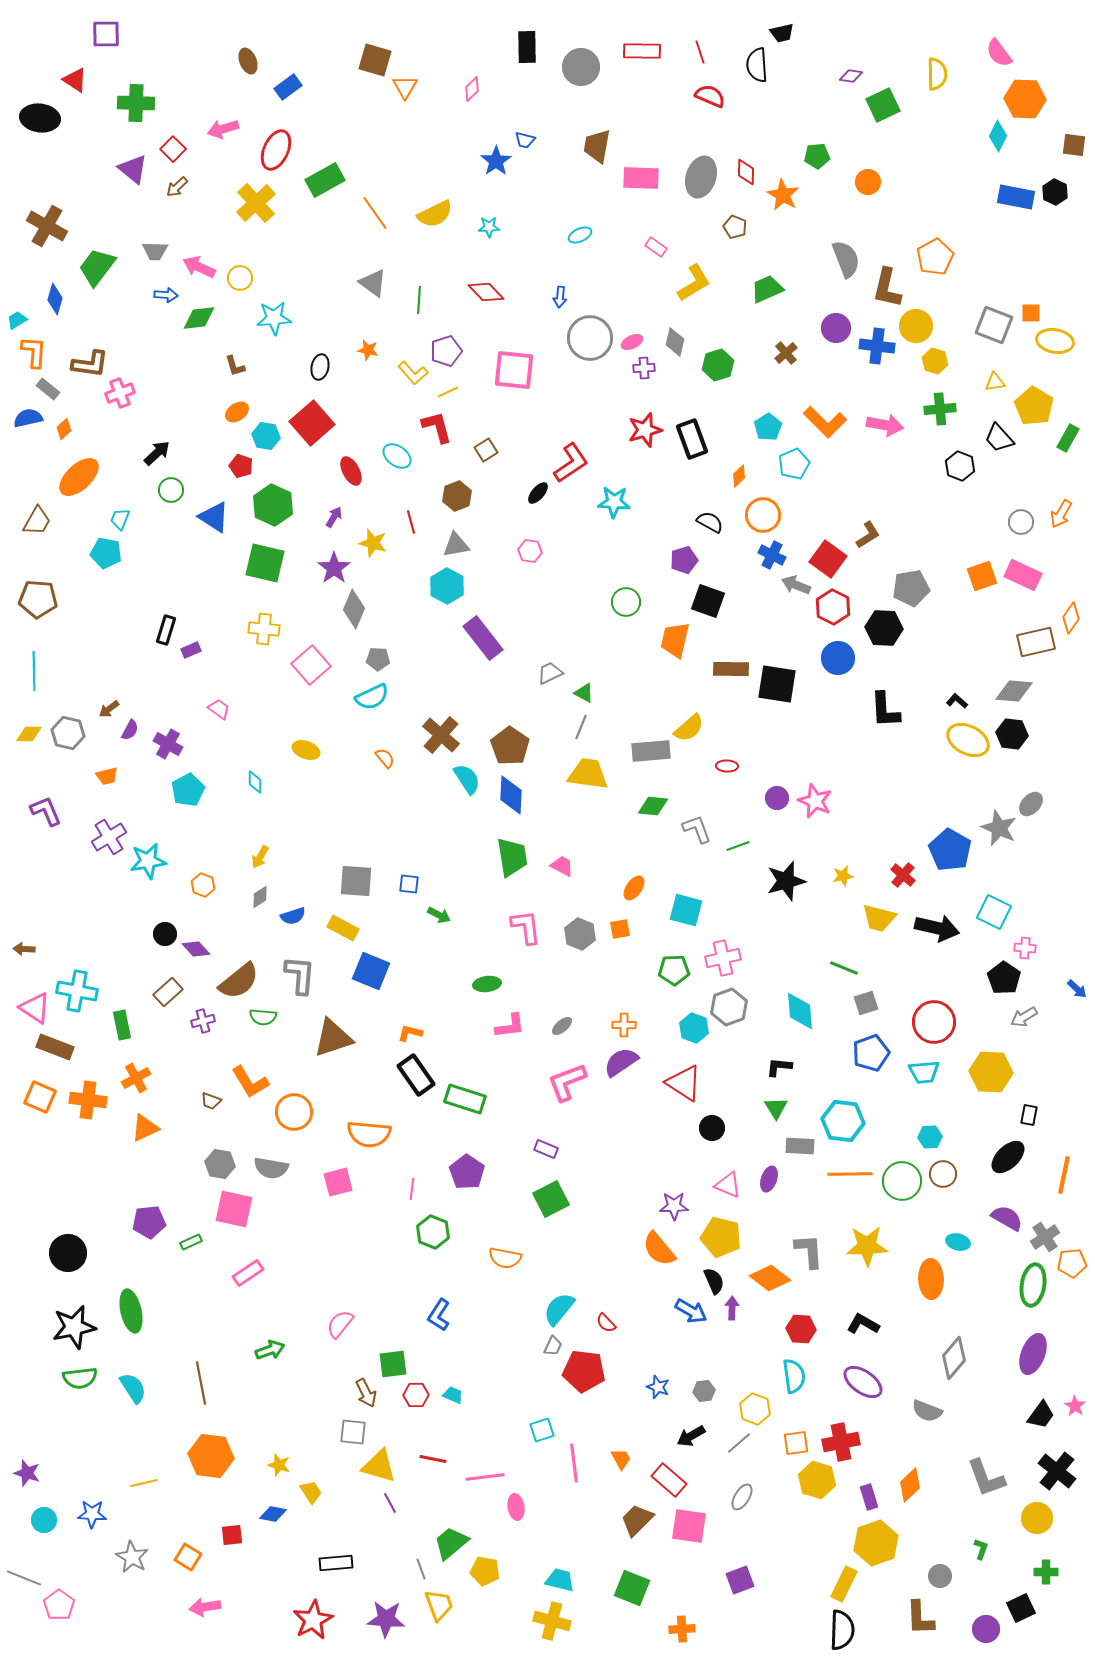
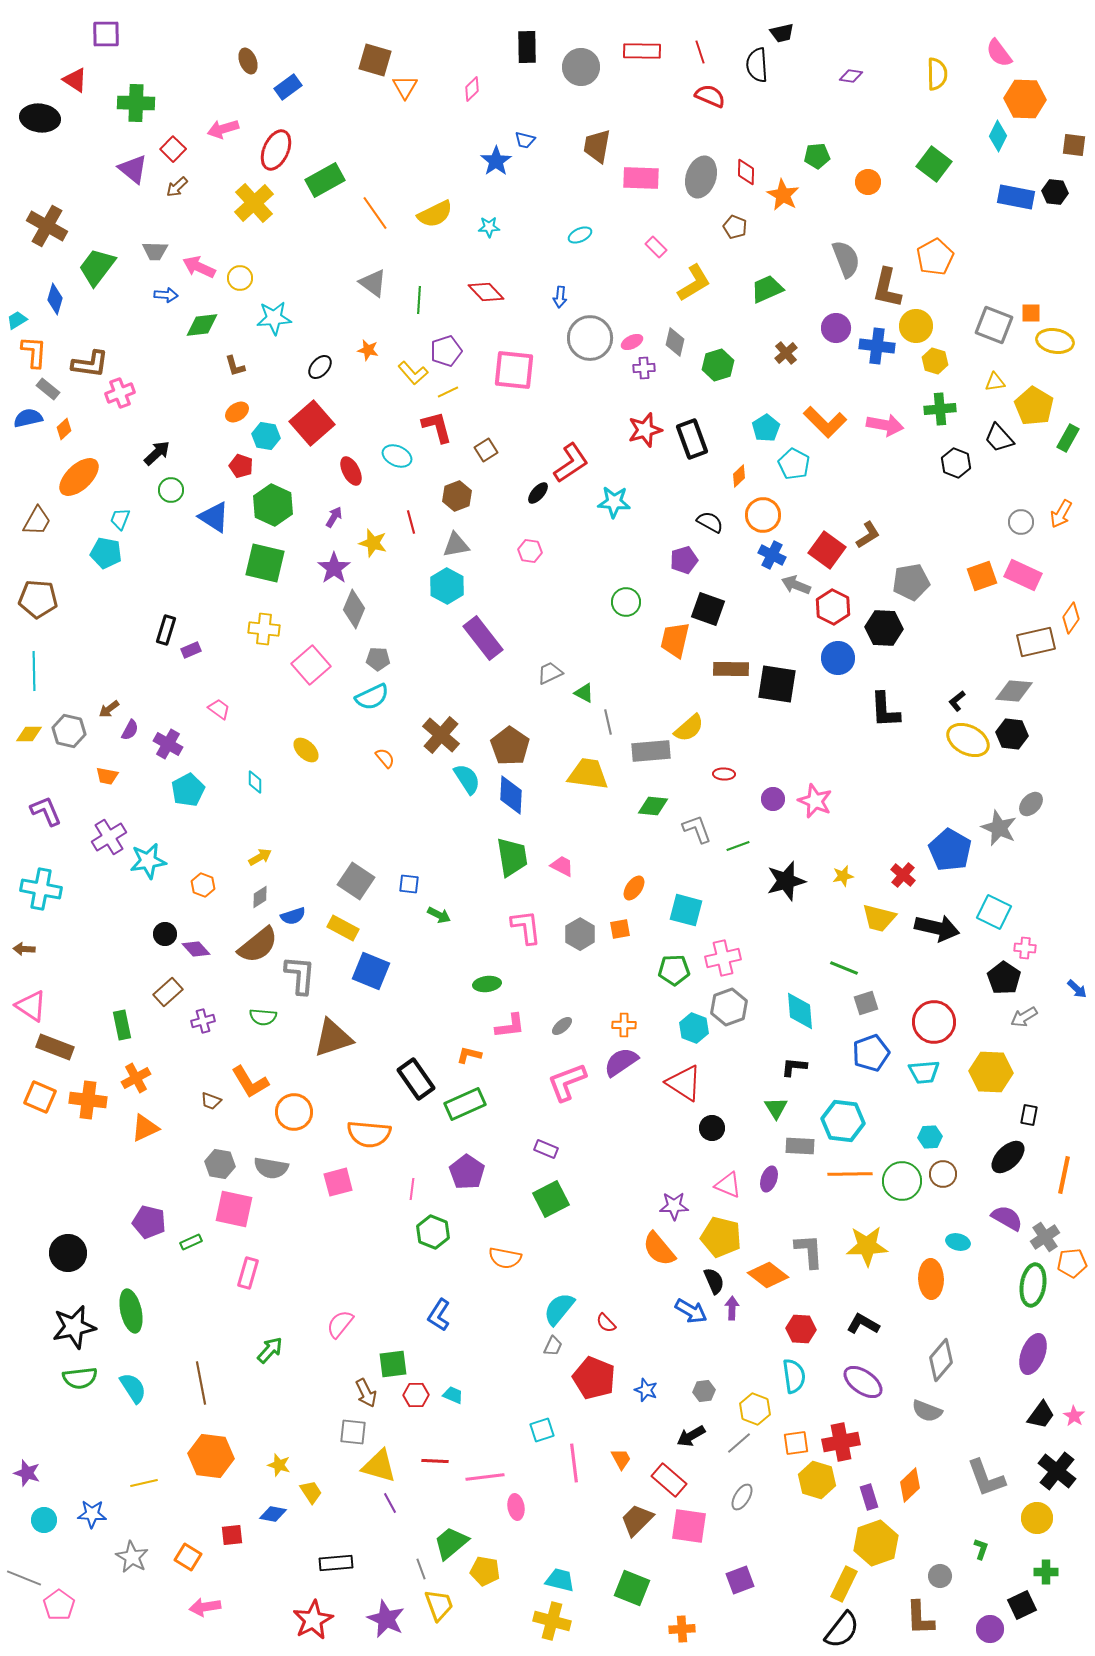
green square at (883, 105): moved 51 px right, 59 px down; rotated 28 degrees counterclockwise
black hexagon at (1055, 192): rotated 20 degrees counterclockwise
yellow cross at (256, 203): moved 2 px left
pink rectangle at (656, 247): rotated 10 degrees clockwise
green diamond at (199, 318): moved 3 px right, 7 px down
black ellipse at (320, 367): rotated 30 degrees clockwise
cyan pentagon at (768, 427): moved 2 px left, 1 px down
cyan ellipse at (397, 456): rotated 12 degrees counterclockwise
cyan pentagon at (794, 464): rotated 20 degrees counterclockwise
black hexagon at (960, 466): moved 4 px left, 3 px up
red square at (828, 559): moved 1 px left, 9 px up
gray pentagon at (911, 588): moved 6 px up
black square at (708, 601): moved 8 px down
black L-shape at (957, 701): rotated 80 degrees counterclockwise
gray line at (581, 727): moved 27 px right, 5 px up; rotated 35 degrees counterclockwise
gray hexagon at (68, 733): moved 1 px right, 2 px up
yellow ellipse at (306, 750): rotated 24 degrees clockwise
red ellipse at (727, 766): moved 3 px left, 8 px down
orange trapezoid at (107, 776): rotated 25 degrees clockwise
purple circle at (777, 798): moved 4 px left, 1 px down
yellow arrow at (260, 857): rotated 150 degrees counterclockwise
gray square at (356, 881): rotated 30 degrees clockwise
gray hexagon at (580, 934): rotated 8 degrees clockwise
brown semicircle at (239, 981): moved 19 px right, 36 px up
cyan cross at (77, 991): moved 36 px left, 102 px up
pink triangle at (35, 1008): moved 4 px left, 2 px up
orange L-shape at (410, 1033): moved 59 px right, 22 px down
black L-shape at (779, 1067): moved 15 px right
black rectangle at (416, 1075): moved 4 px down
green rectangle at (465, 1099): moved 5 px down; rotated 42 degrees counterclockwise
purple pentagon at (149, 1222): rotated 20 degrees clockwise
pink rectangle at (248, 1273): rotated 40 degrees counterclockwise
orange diamond at (770, 1278): moved 2 px left, 3 px up
green arrow at (270, 1350): rotated 28 degrees counterclockwise
gray diamond at (954, 1358): moved 13 px left, 2 px down
red pentagon at (584, 1371): moved 10 px right, 7 px down; rotated 15 degrees clockwise
blue star at (658, 1387): moved 12 px left, 3 px down
pink star at (1075, 1406): moved 1 px left, 10 px down
red line at (433, 1459): moved 2 px right, 2 px down; rotated 8 degrees counterclockwise
black square at (1021, 1608): moved 1 px right, 3 px up
purple star at (386, 1619): rotated 21 degrees clockwise
purple circle at (986, 1629): moved 4 px right
black semicircle at (842, 1630): rotated 36 degrees clockwise
